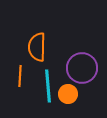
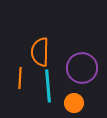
orange semicircle: moved 3 px right, 5 px down
orange line: moved 2 px down
orange circle: moved 6 px right, 9 px down
